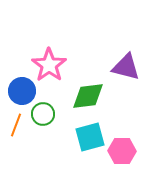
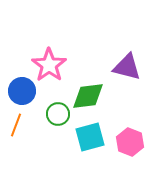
purple triangle: moved 1 px right
green circle: moved 15 px right
pink hexagon: moved 8 px right, 9 px up; rotated 20 degrees clockwise
